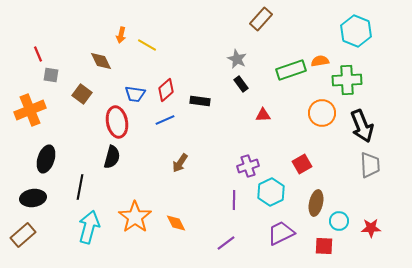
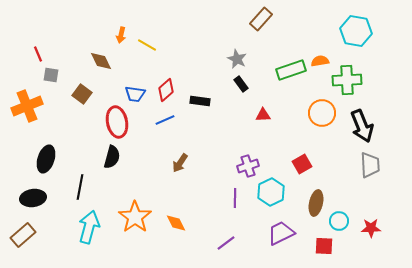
cyan hexagon at (356, 31): rotated 12 degrees counterclockwise
orange cross at (30, 110): moved 3 px left, 4 px up
purple line at (234, 200): moved 1 px right, 2 px up
